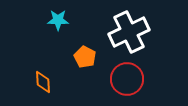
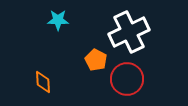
orange pentagon: moved 11 px right, 3 px down
